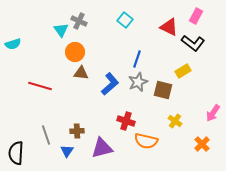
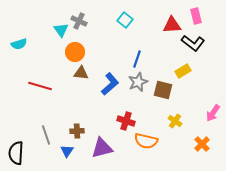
pink rectangle: rotated 42 degrees counterclockwise
red triangle: moved 3 px right, 2 px up; rotated 30 degrees counterclockwise
cyan semicircle: moved 6 px right
